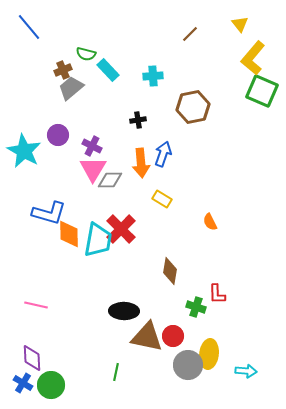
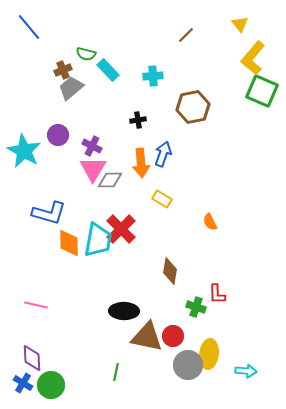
brown line: moved 4 px left, 1 px down
orange diamond: moved 9 px down
